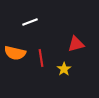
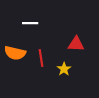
white line: moved 1 px down; rotated 21 degrees clockwise
red triangle: rotated 18 degrees clockwise
